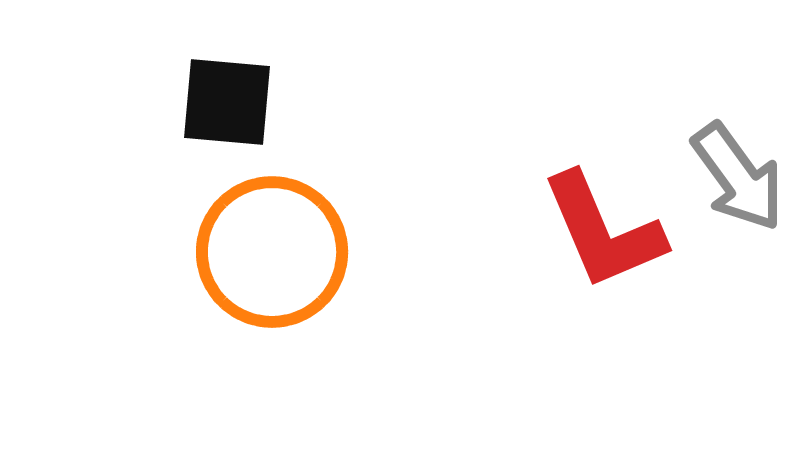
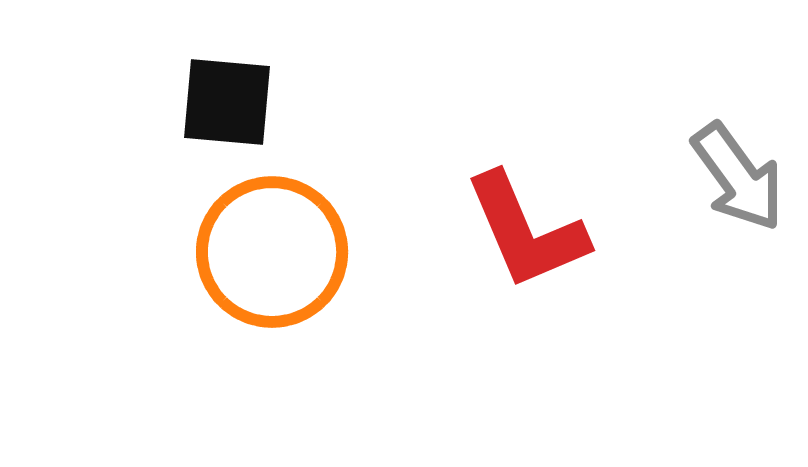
red L-shape: moved 77 px left
